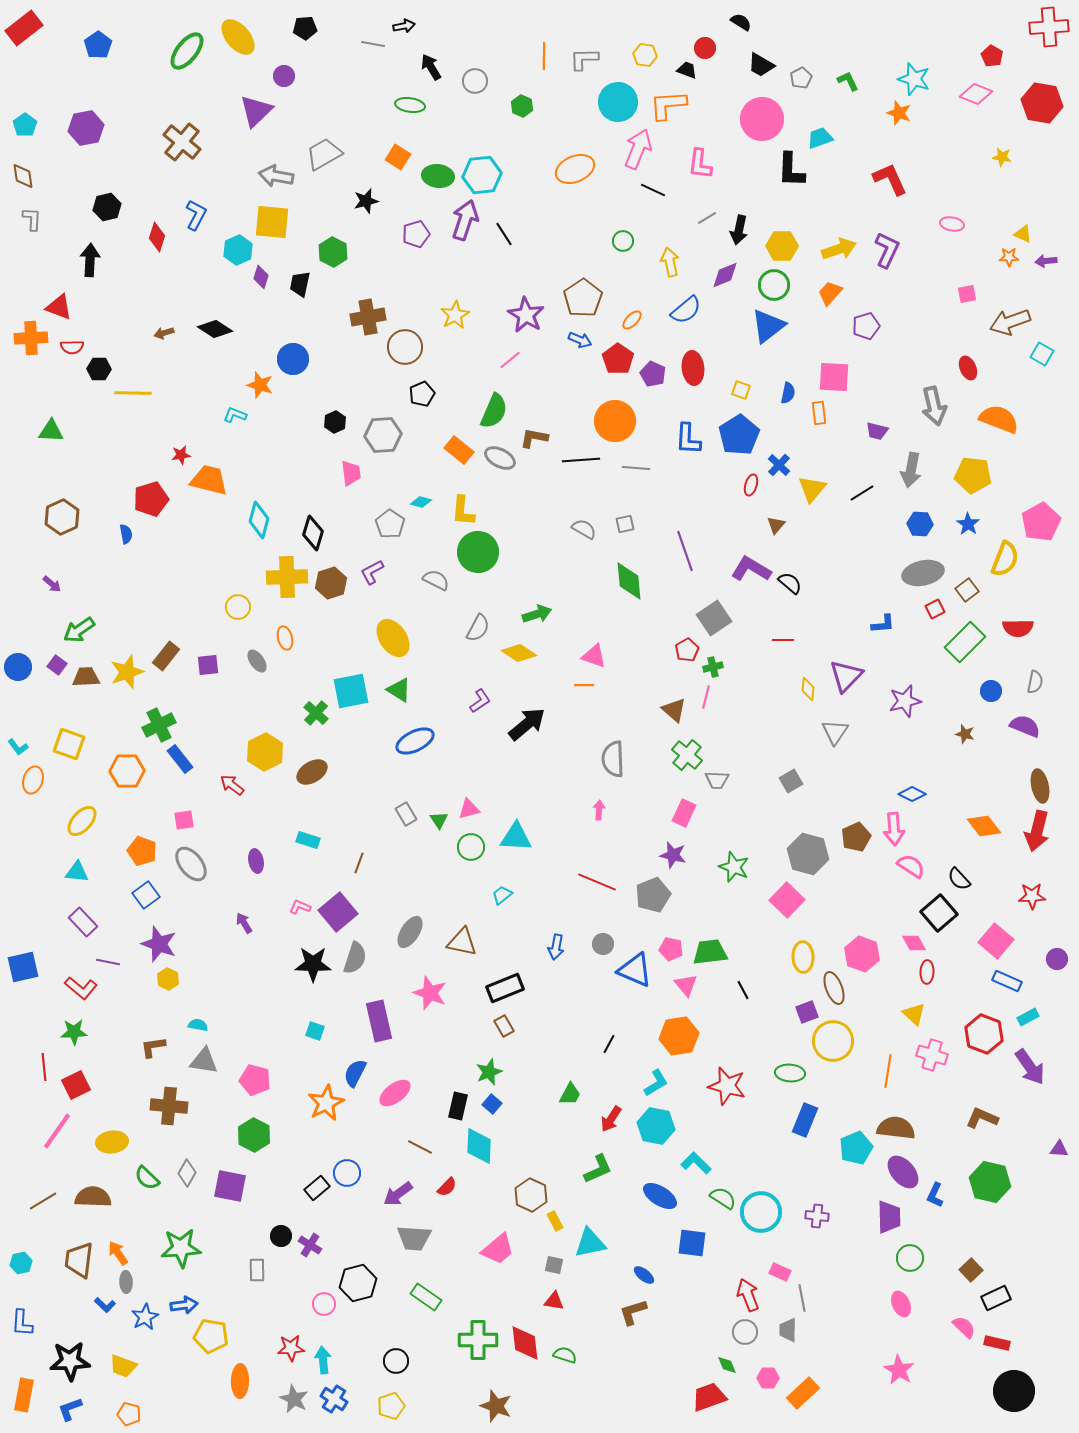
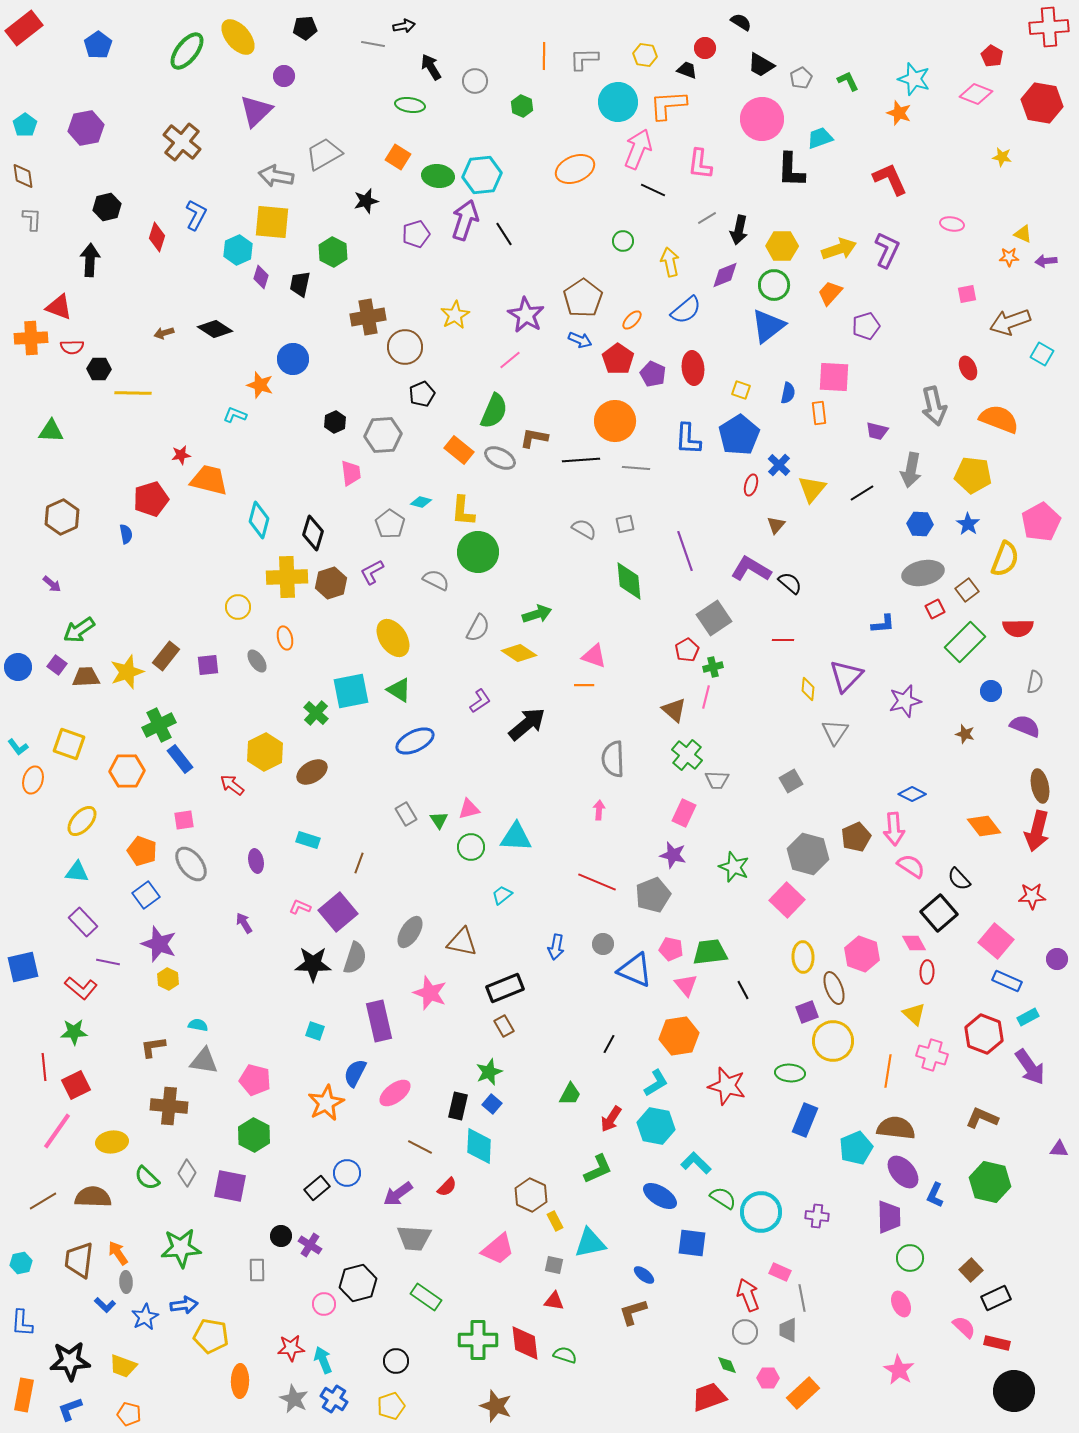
cyan arrow at (323, 1360): rotated 16 degrees counterclockwise
